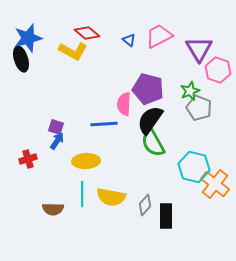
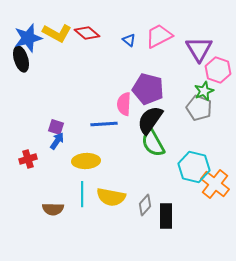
yellow L-shape: moved 16 px left, 18 px up
green star: moved 14 px right
